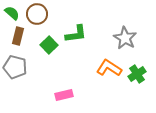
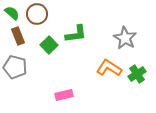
brown rectangle: rotated 36 degrees counterclockwise
